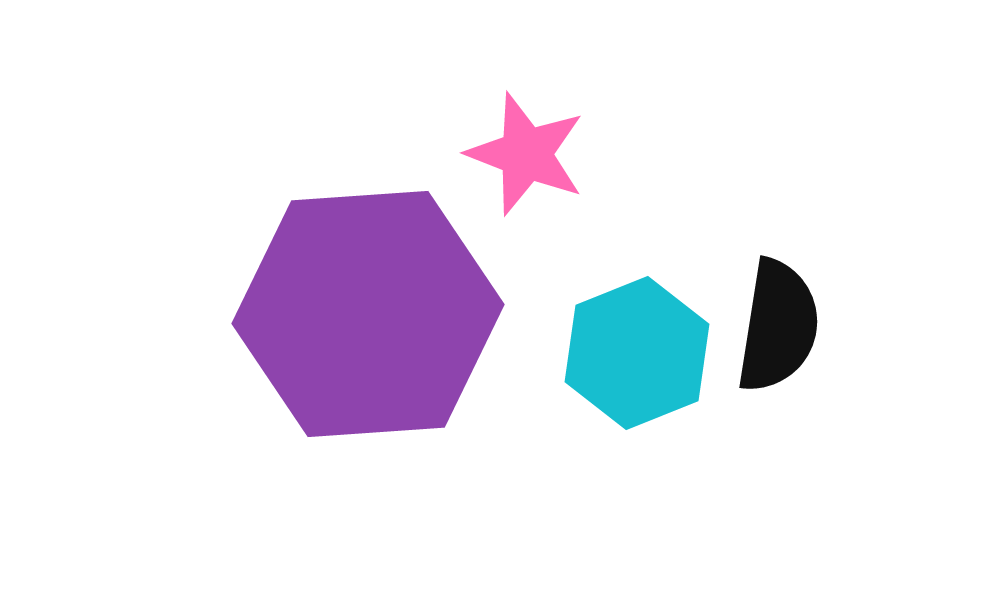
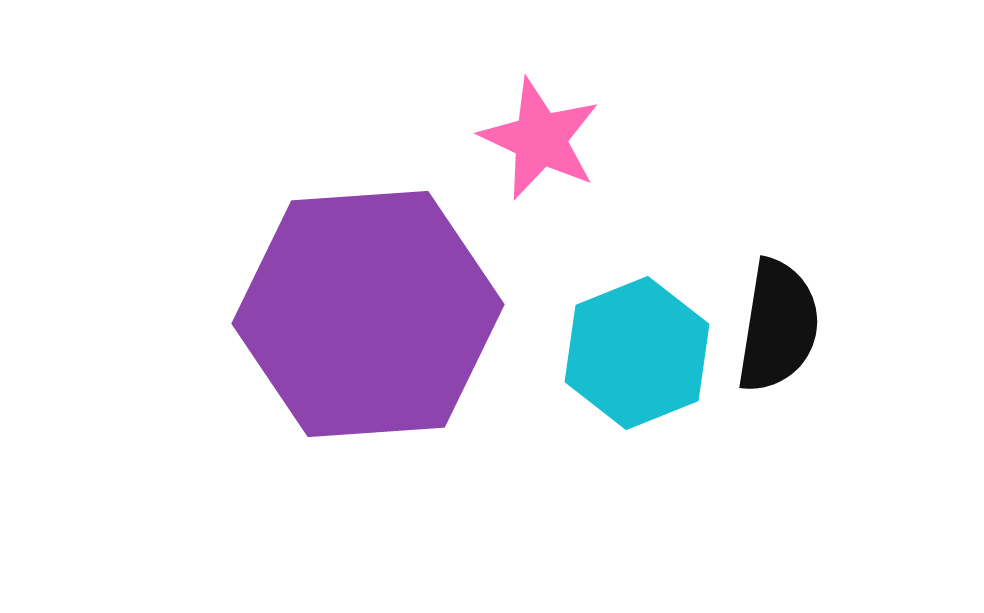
pink star: moved 14 px right, 15 px up; rotated 4 degrees clockwise
